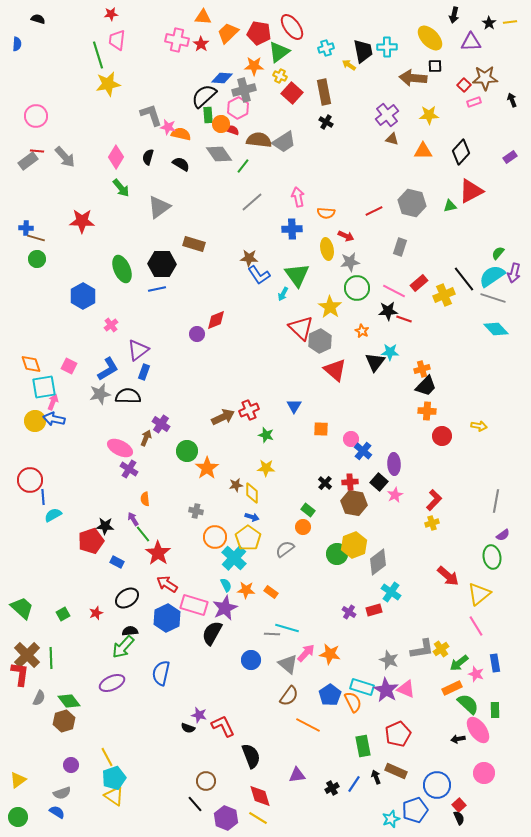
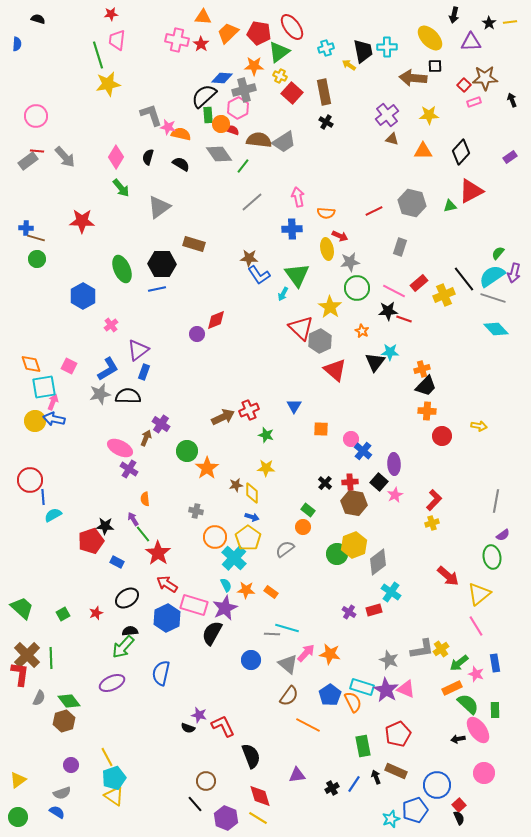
red arrow at (346, 236): moved 6 px left
